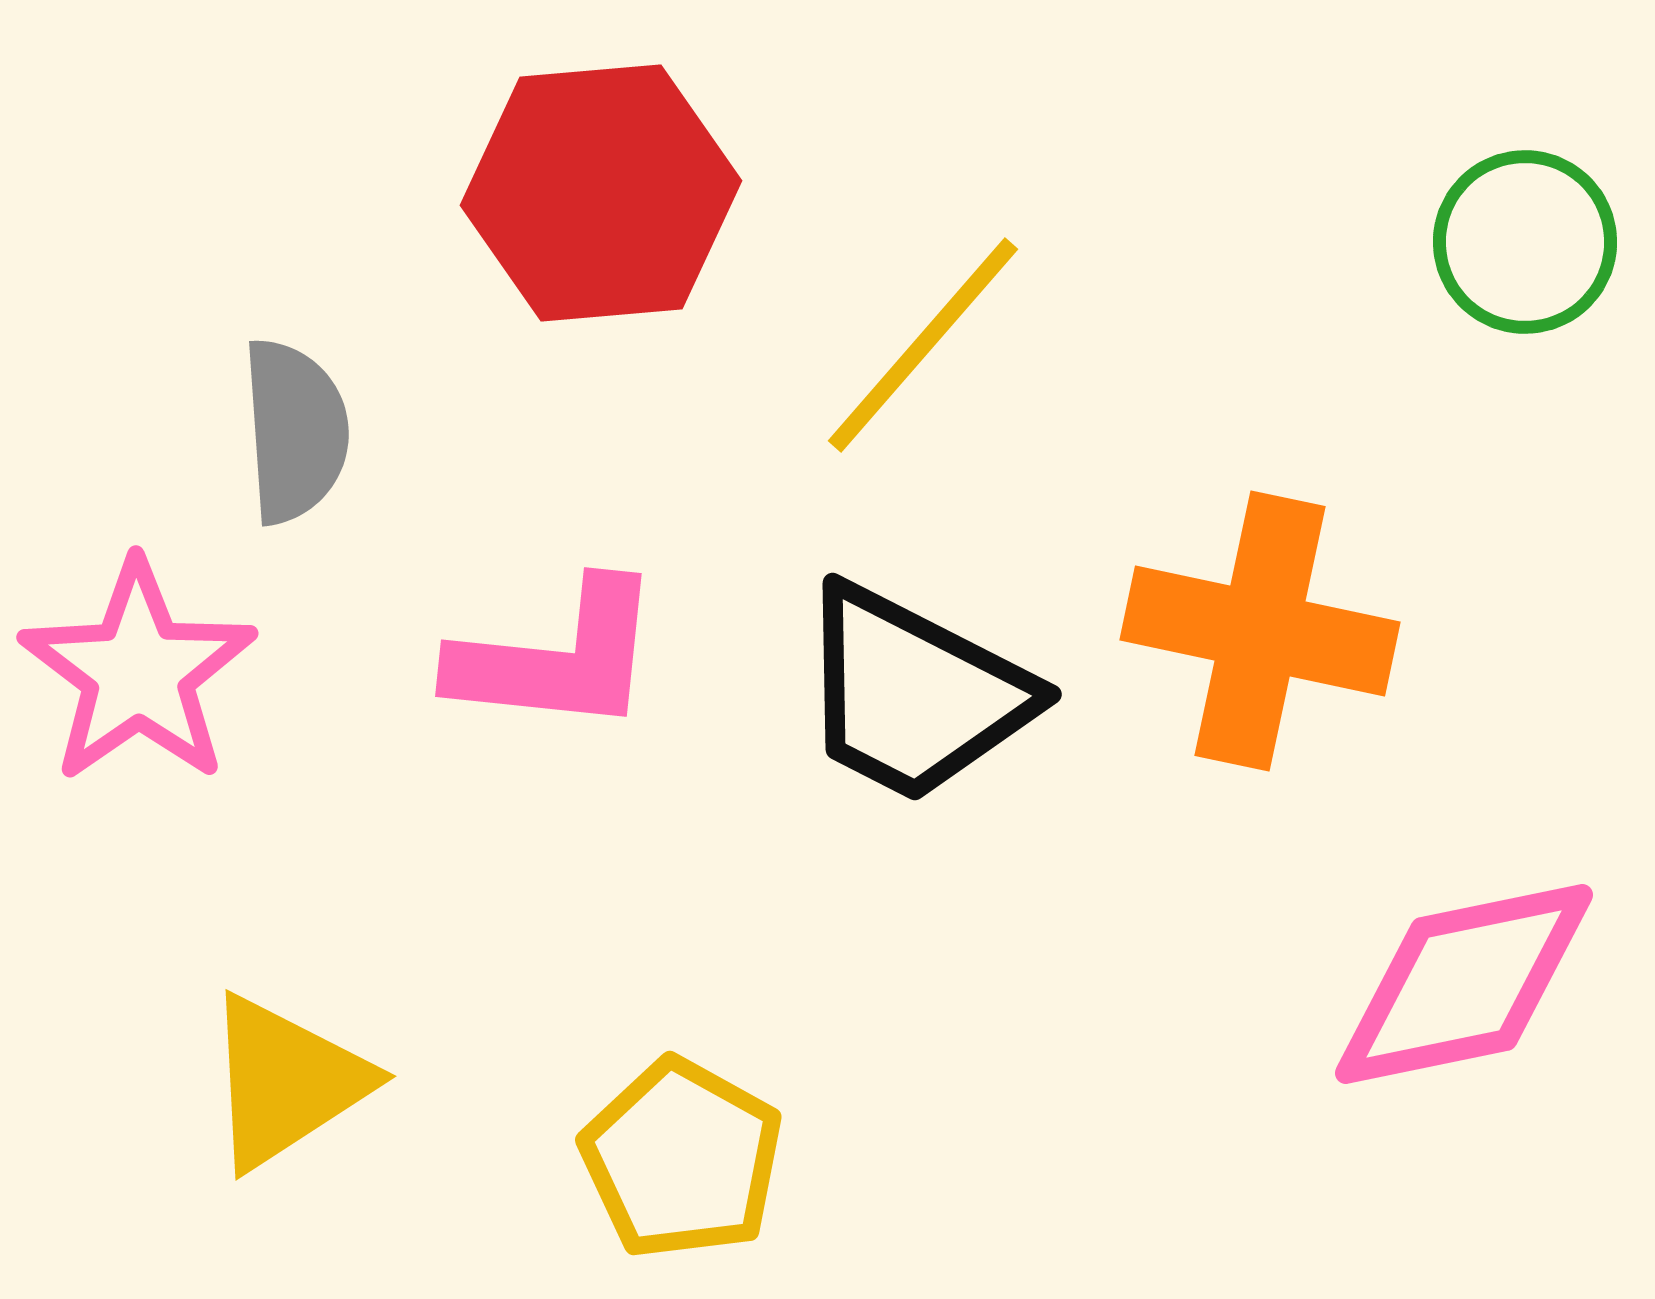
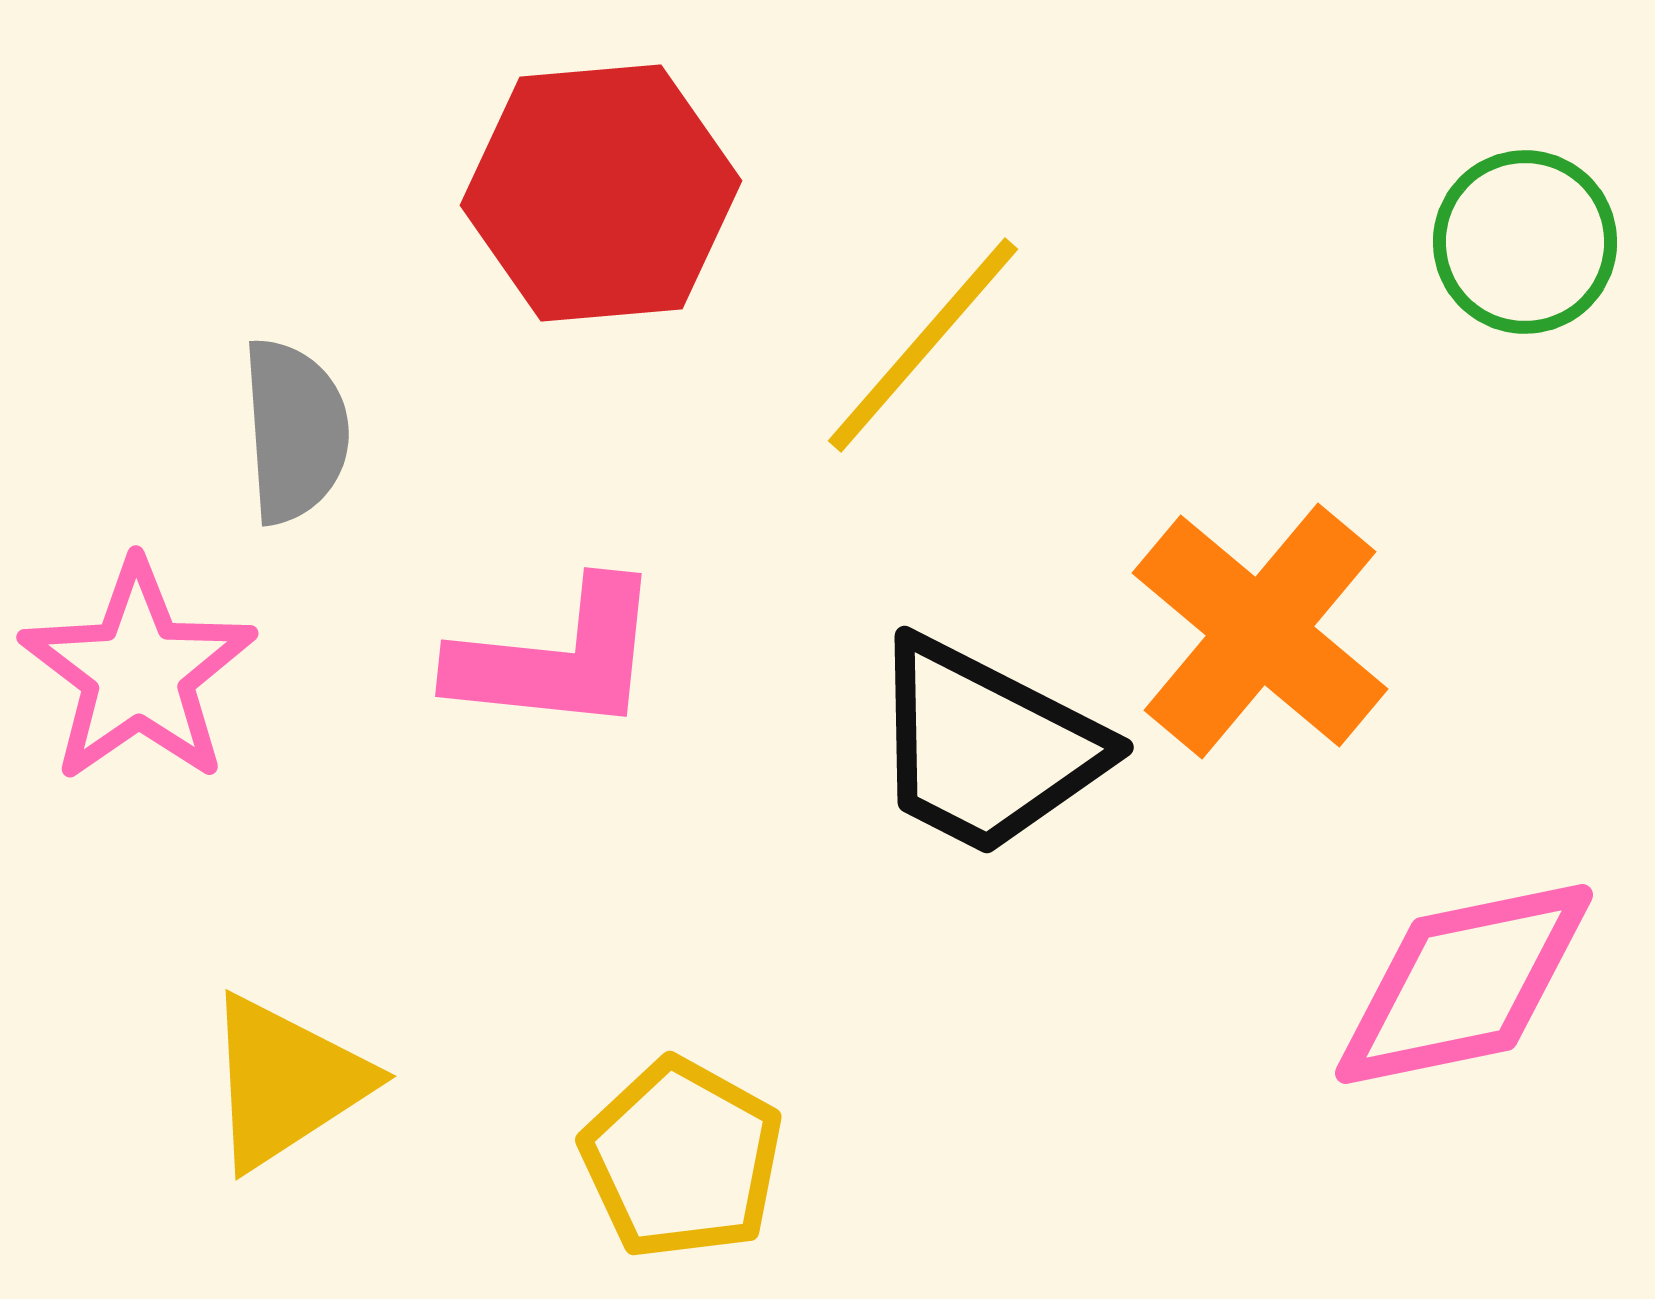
orange cross: rotated 28 degrees clockwise
black trapezoid: moved 72 px right, 53 px down
